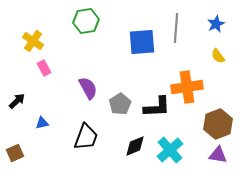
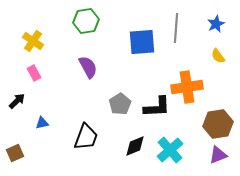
pink rectangle: moved 10 px left, 5 px down
purple semicircle: moved 21 px up
brown hexagon: rotated 12 degrees clockwise
purple triangle: rotated 30 degrees counterclockwise
